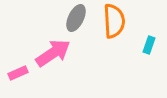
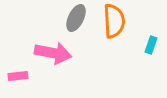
cyan rectangle: moved 2 px right
pink arrow: rotated 45 degrees clockwise
pink rectangle: moved 3 px down; rotated 18 degrees clockwise
